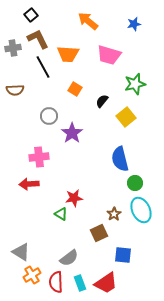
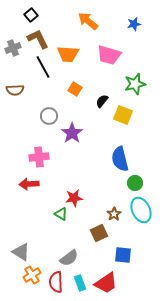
gray cross: rotated 14 degrees counterclockwise
yellow square: moved 3 px left, 2 px up; rotated 30 degrees counterclockwise
